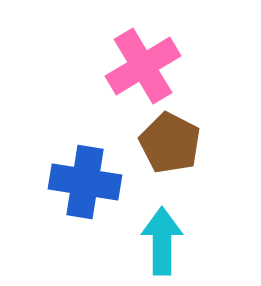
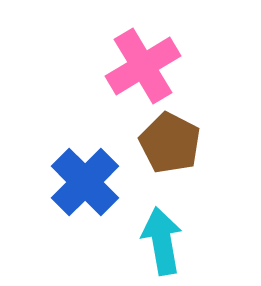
blue cross: rotated 36 degrees clockwise
cyan arrow: rotated 10 degrees counterclockwise
